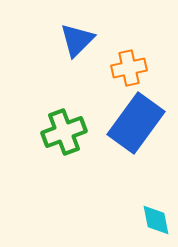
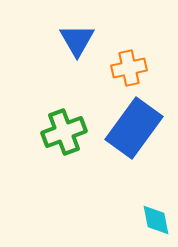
blue triangle: rotated 15 degrees counterclockwise
blue rectangle: moved 2 px left, 5 px down
